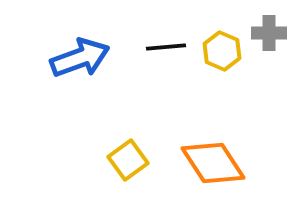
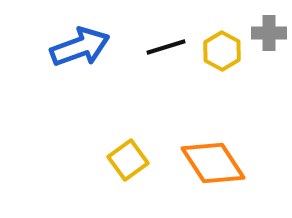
black line: rotated 12 degrees counterclockwise
yellow hexagon: rotated 6 degrees clockwise
blue arrow: moved 11 px up
